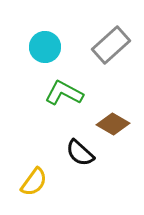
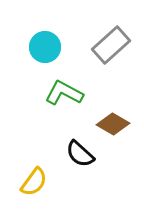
black semicircle: moved 1 px down
